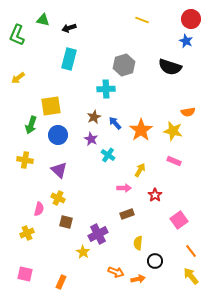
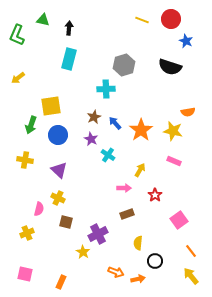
red circle at (191, 19): moved 20 px left
black arrow at (69, 28): rotated 112 degrees clockwise
